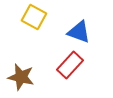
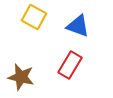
blue triangle: moved 1 px left, 6 px up
red rectangle: rotated 12 degrees counterclockwise
